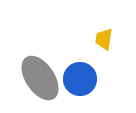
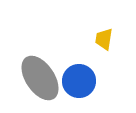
blue circle: moved 1 px left, 2 px down
